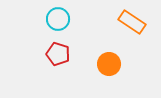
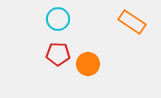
red pentagon: rotated 15 degrees counterclockwise
orange circle: moved 21 px left
